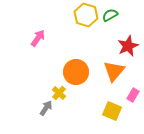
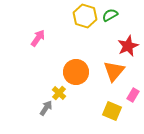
yellow hexagon: moved 1 px left, 1 px down
